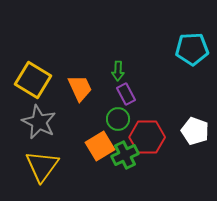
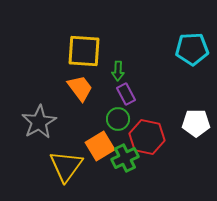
yellow square: moved 51 px right, 29 px up; rotated 27 degrees counterclockwise
orange trapezoid: rotated 12 degrees counterclockwise
gray star: rotated 16 degrees clockwise
white pentagon: moved 1 px right, 8 px up; rotated 20 degrees counterclockwise
red hexagon: rotated 12 degrees clockwise
green cross: moved 3 px down
yellow triangle: moved 24 px right
